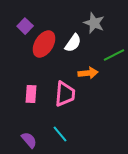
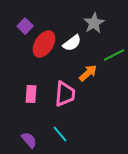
gray star: rotated 20 degrees clockwise
white semicircle: moved 1 px left; rotated 18 degrees clockwise
orange arrow: rotated 36 degrees counterclockwise
